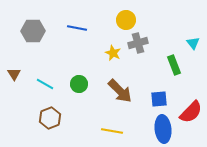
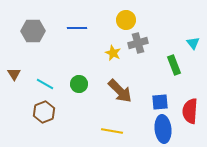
blue line: rotated 12 degrees counterclockwise
blue square: moved 1 px right, 3 px down
red semicircle: moved 1 px left, 1 px up; rotated 140 degrees clockwise
brown hexagon: moved 6 px left, 6 px up
